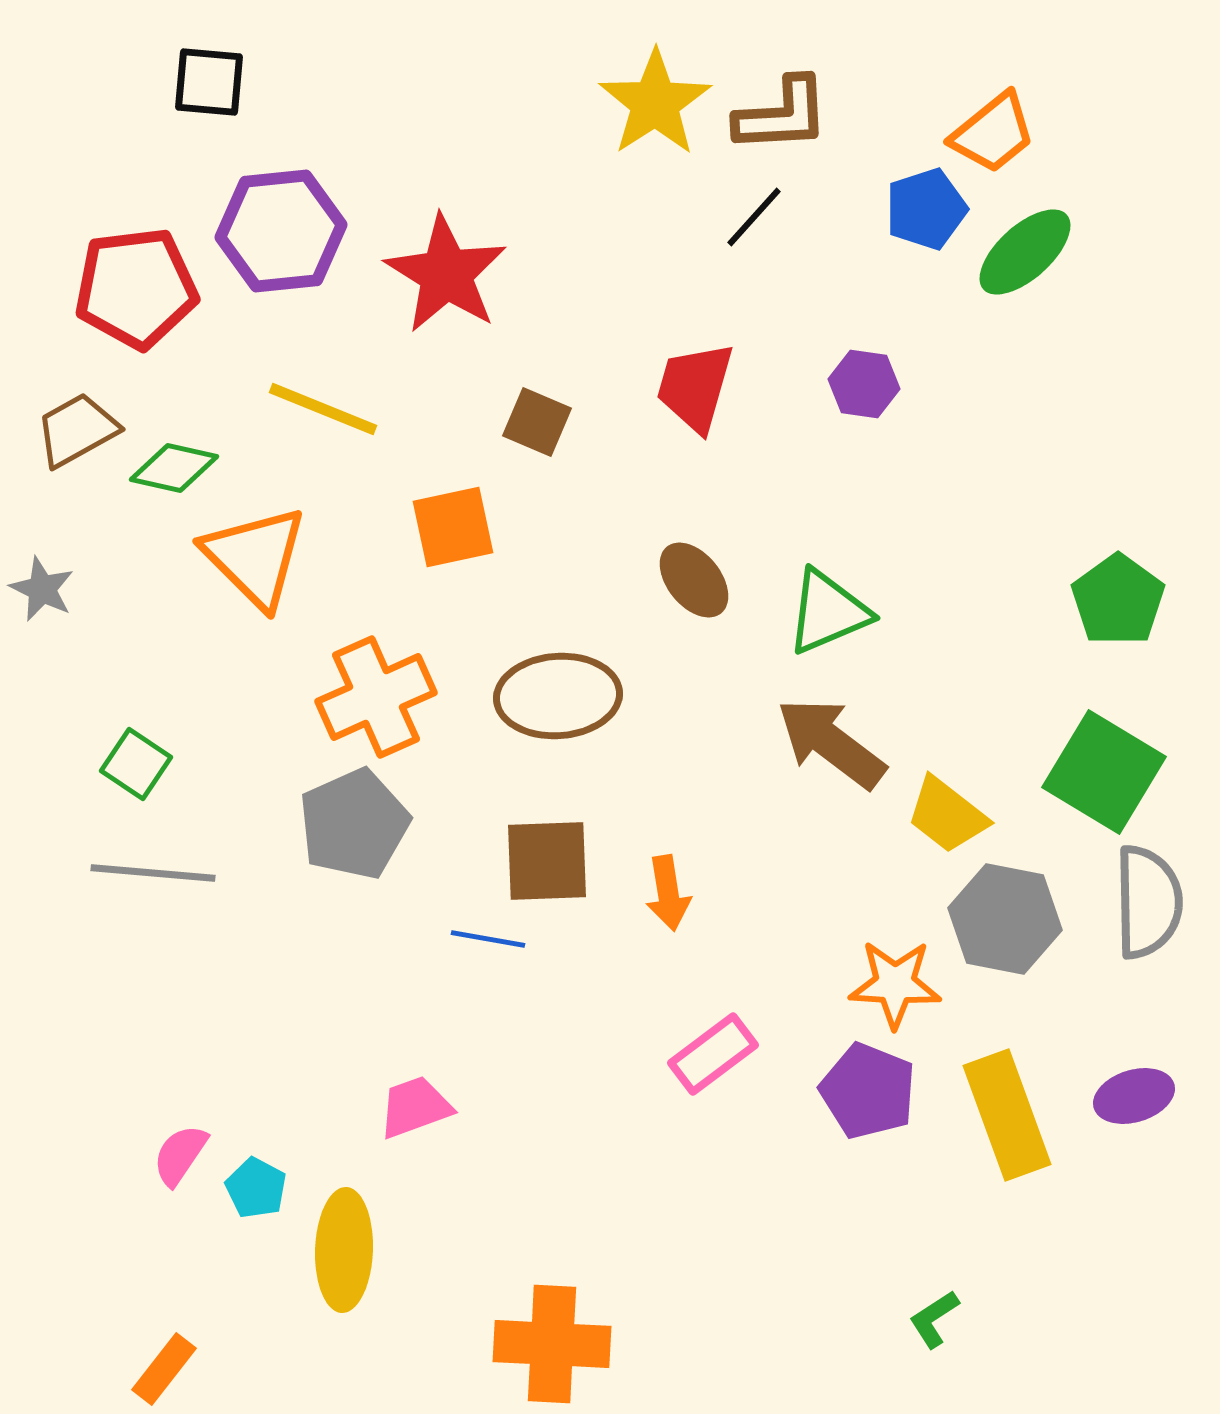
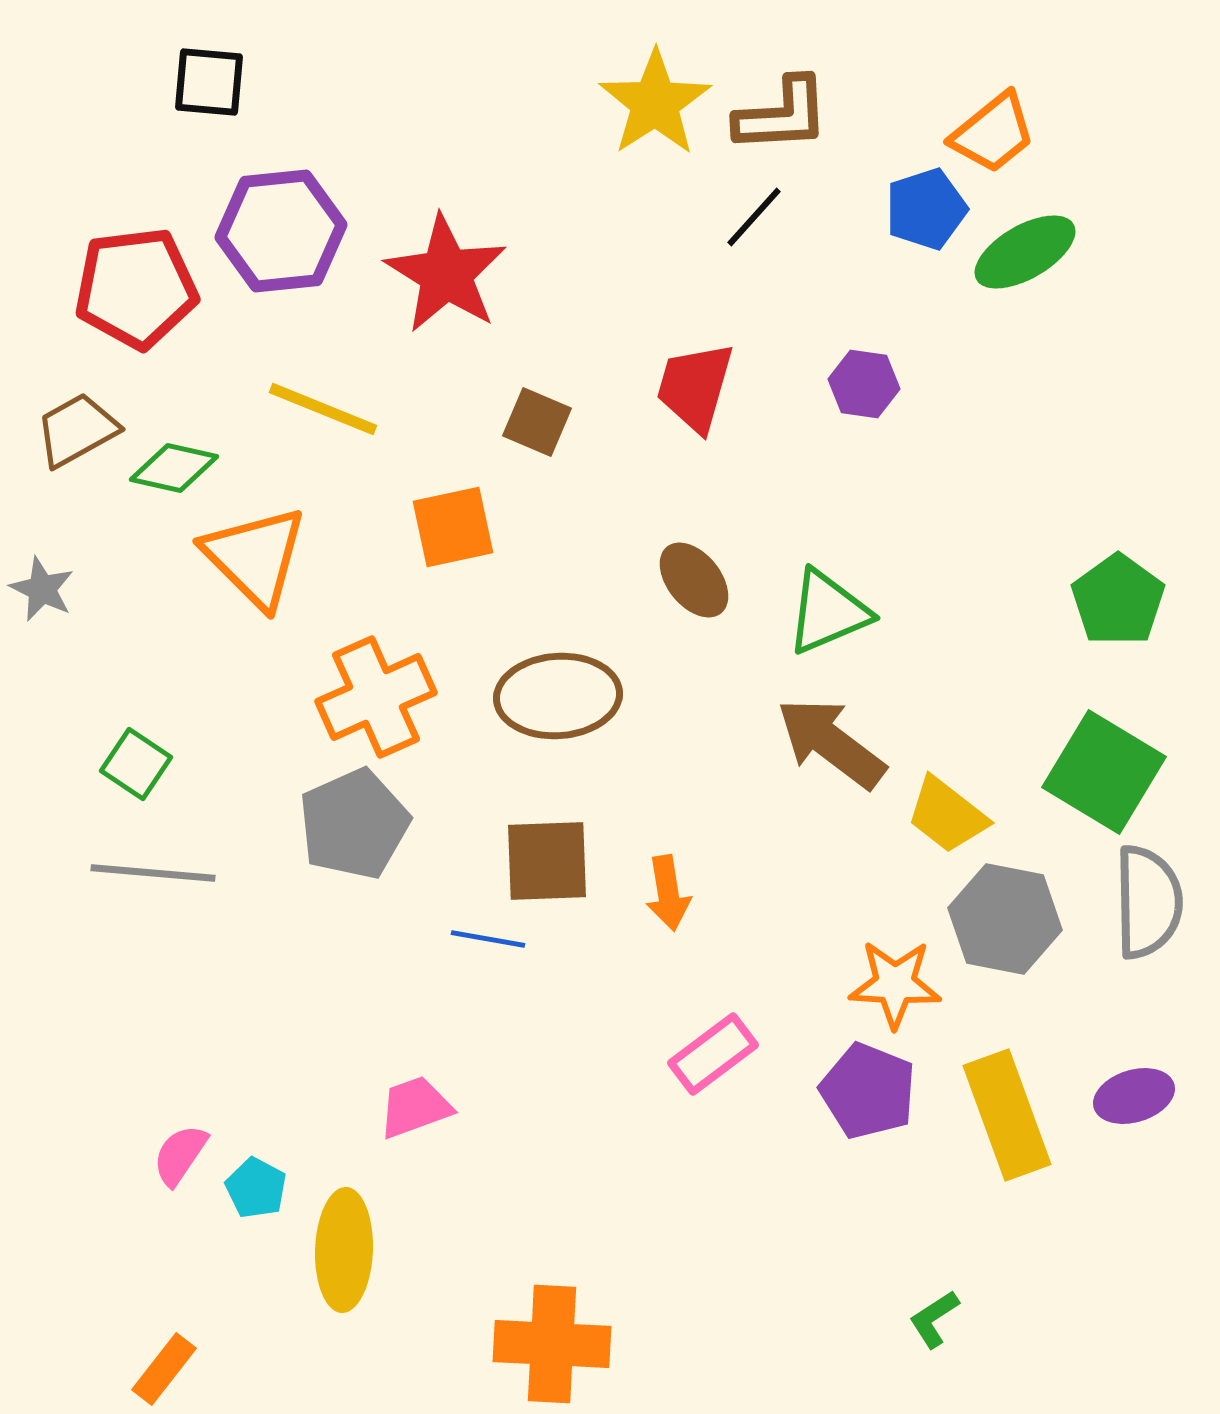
green ellipse at (1025, 252): rotated 12 degrees clockwise
